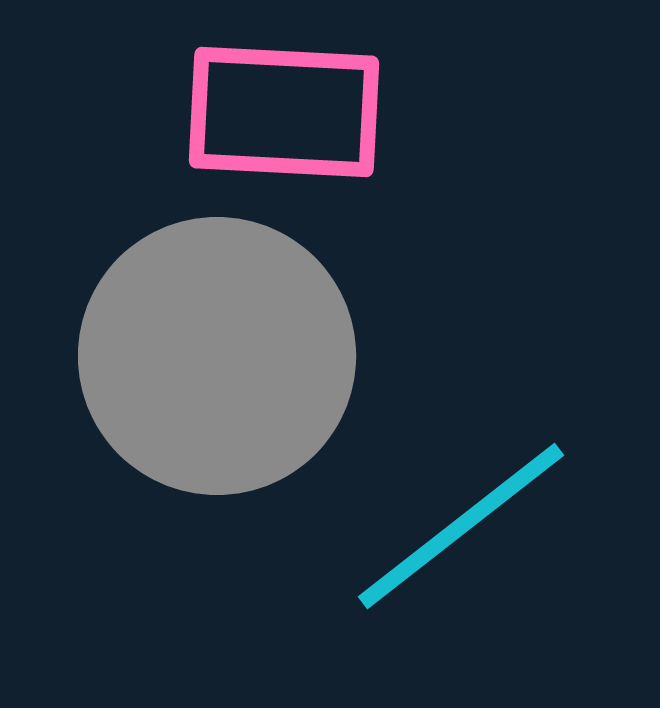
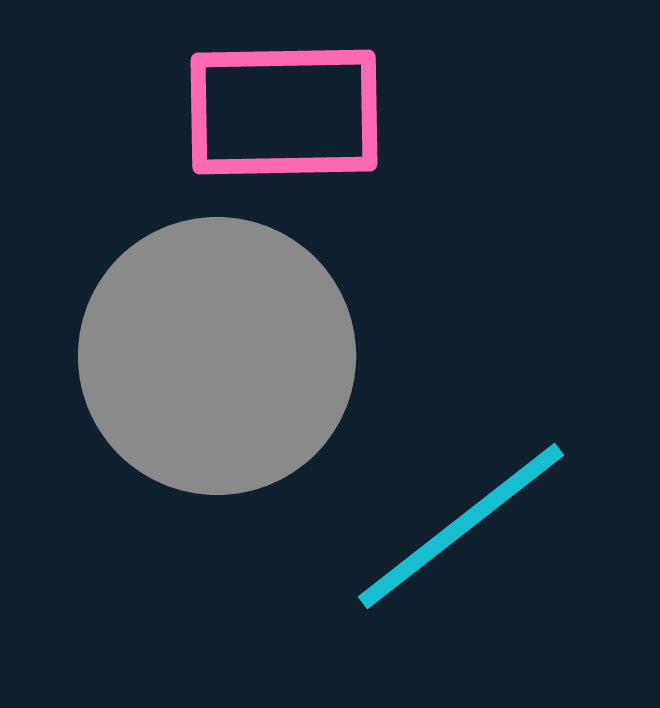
pink rectangle: rotated 4 degrees counterclockwise
